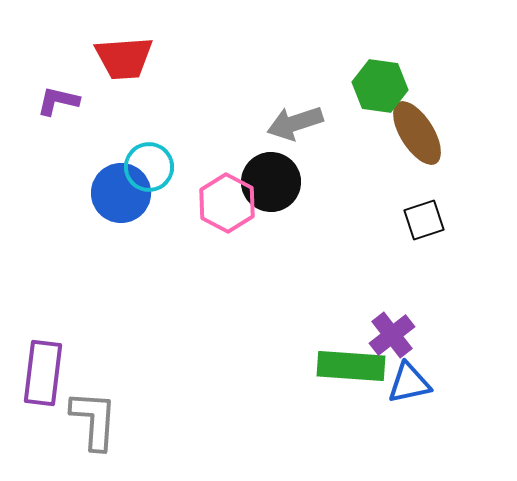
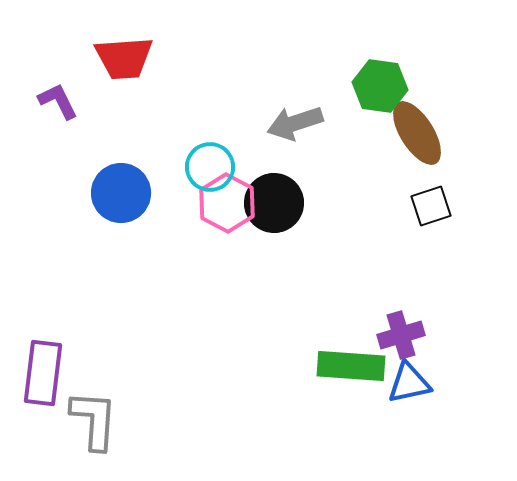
purple L-shape: rotated 51 degrees clockwise
cyan circle: moved 61 px right
black circle: moved 3 px right, 21 px down
black square: moved 7 px right, 14 px up
purple cross: moved 9 px right; rotated 21 degrees clockwise
